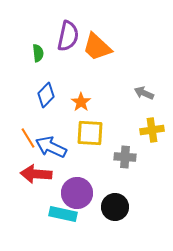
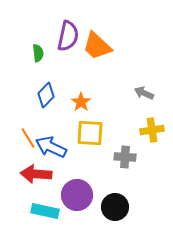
orange trapezoid: moved 1 px up
purple circle: moved 2 px down
cyan rectangle: moved 18 px left, 3 px up
